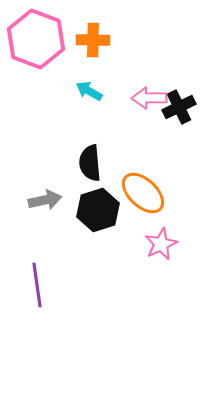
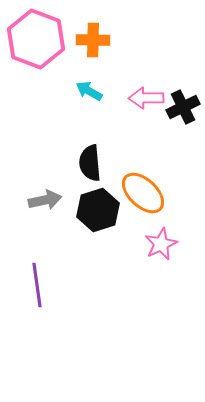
pink arrow: moved 3 px left
black cross: moved 4 px right
